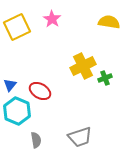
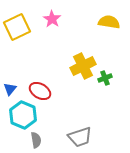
blue triangle: moved 4 px down
cyan hexagon: moved 6 px right, 4 px down
